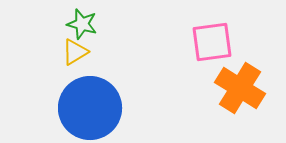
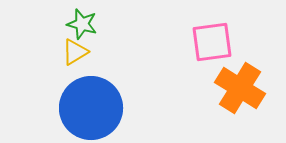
blue circle: moved 1 px right
